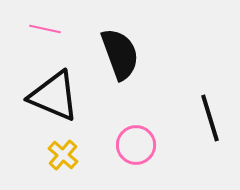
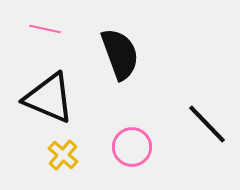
black triangle: moved 5 px left, 2 px down
black line: moved 3 px left, 6 px down; rotated 27 degrees counterclockwise
pink circle: moved 4 px left, 2 px down
